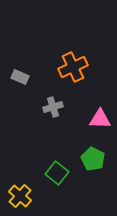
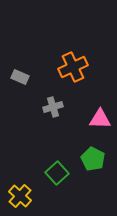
green square: rotated 10 degrees clockwise
